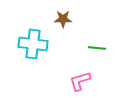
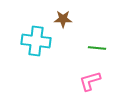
cyan cross: moved 3 px right, 3 px up
pink L-shape: moved 10 px right
